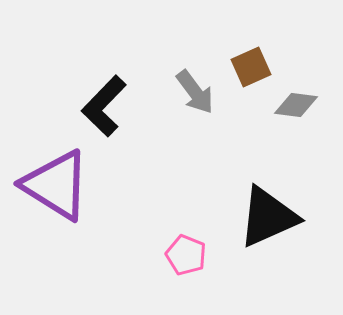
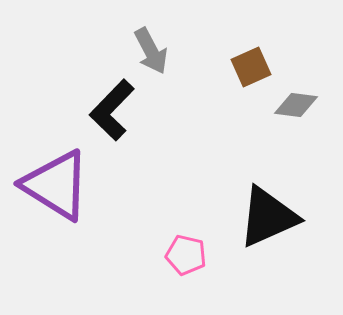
gray arrow: moved 44 px left, 41 px up; rotated 9 degrees clockwise
black L-shape: moved 8 px right, 4 px down
pink pentagon: rotated 9 degrees counterclockwise
